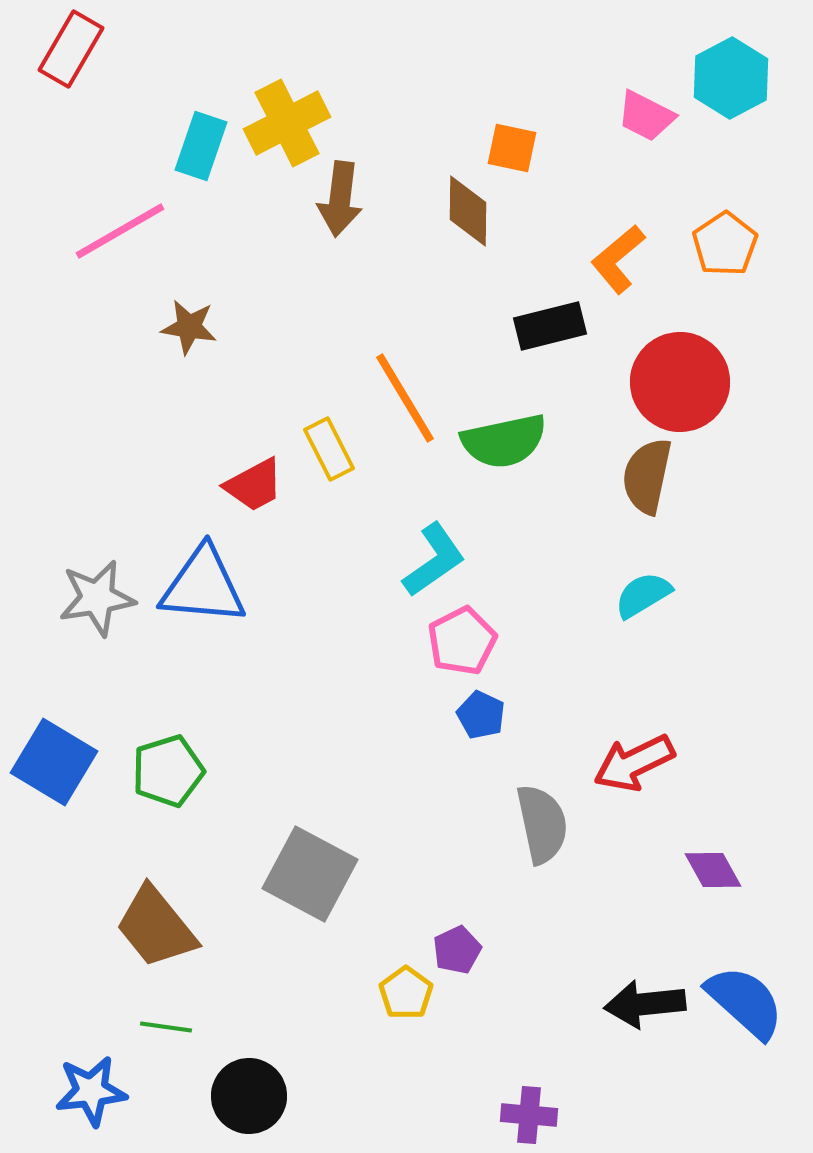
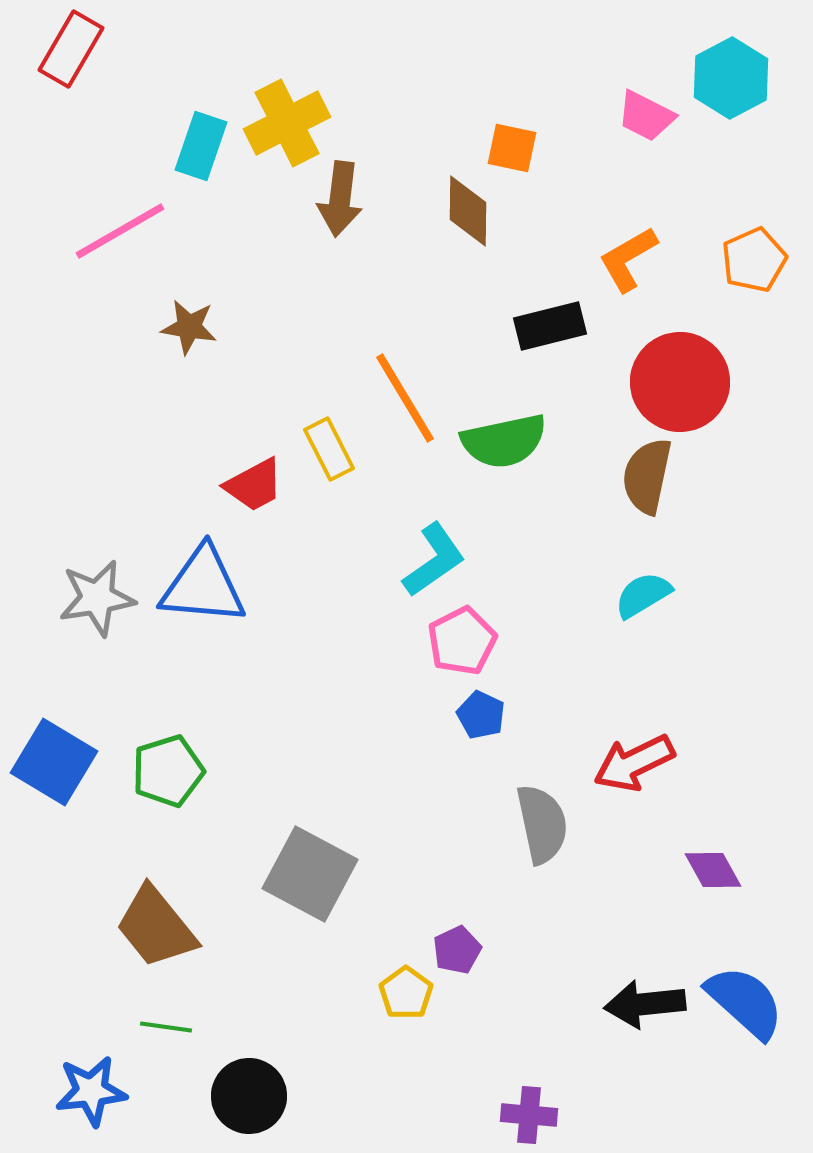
orange pentagon: moved 29 px right, 16 px down; rotated 10 degrees clockwise
orange L-shape: moved 10 px right; rotated 10 degrees clockwise
